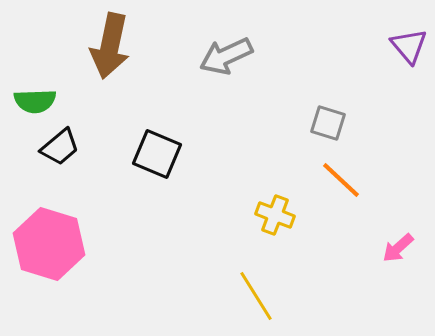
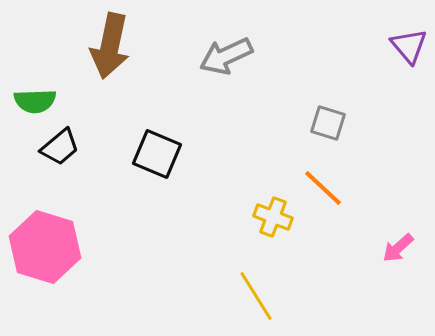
orange line: moved 18 px left, 8 px down
yellow cross: moved 2 px left, 2 px down
pink hexagon: moved 4 px left, 3 px down
